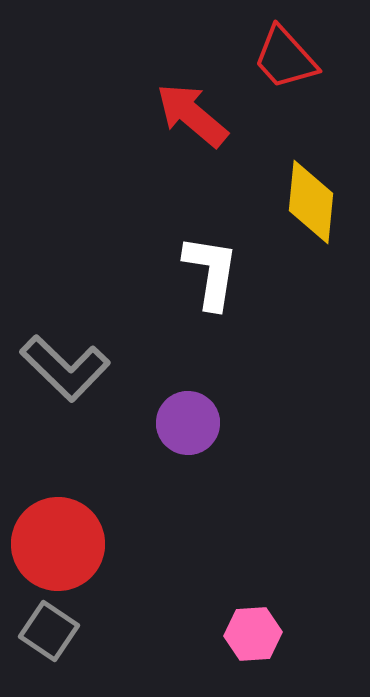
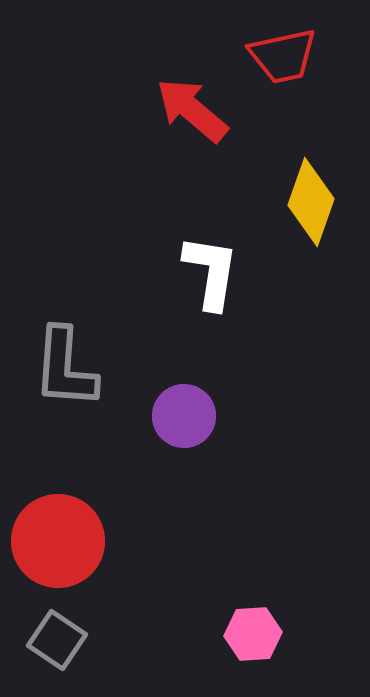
red trapezoid: moved 2 px left, 2 px up; rotated 60 degrees counterclockwise
red arrow: moved 5 px up
yellow diamond: rotated 14 degrees clockwise
gray L-shape: rotated 50 degrees clockwise
purple circle: moved 4 px left, 7 px up
red circle: moved 3 px up
gray square: moved 8 px right, 9 px down
